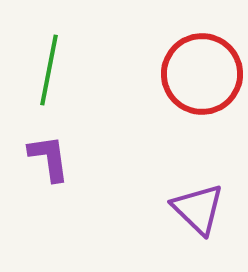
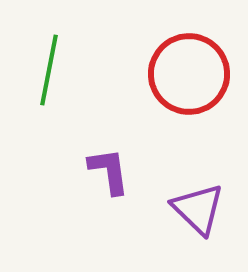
red circle: moved 13 px left
purple L-shape: moved 60 px right, 13 px down
